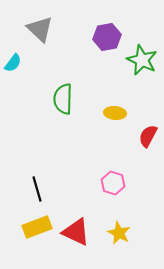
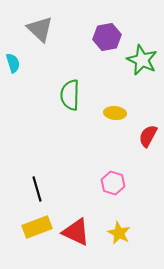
cyan semicircle: rotated 54 degrees counterclockwise
green semicircle: moved 7 px right, 4 px up
